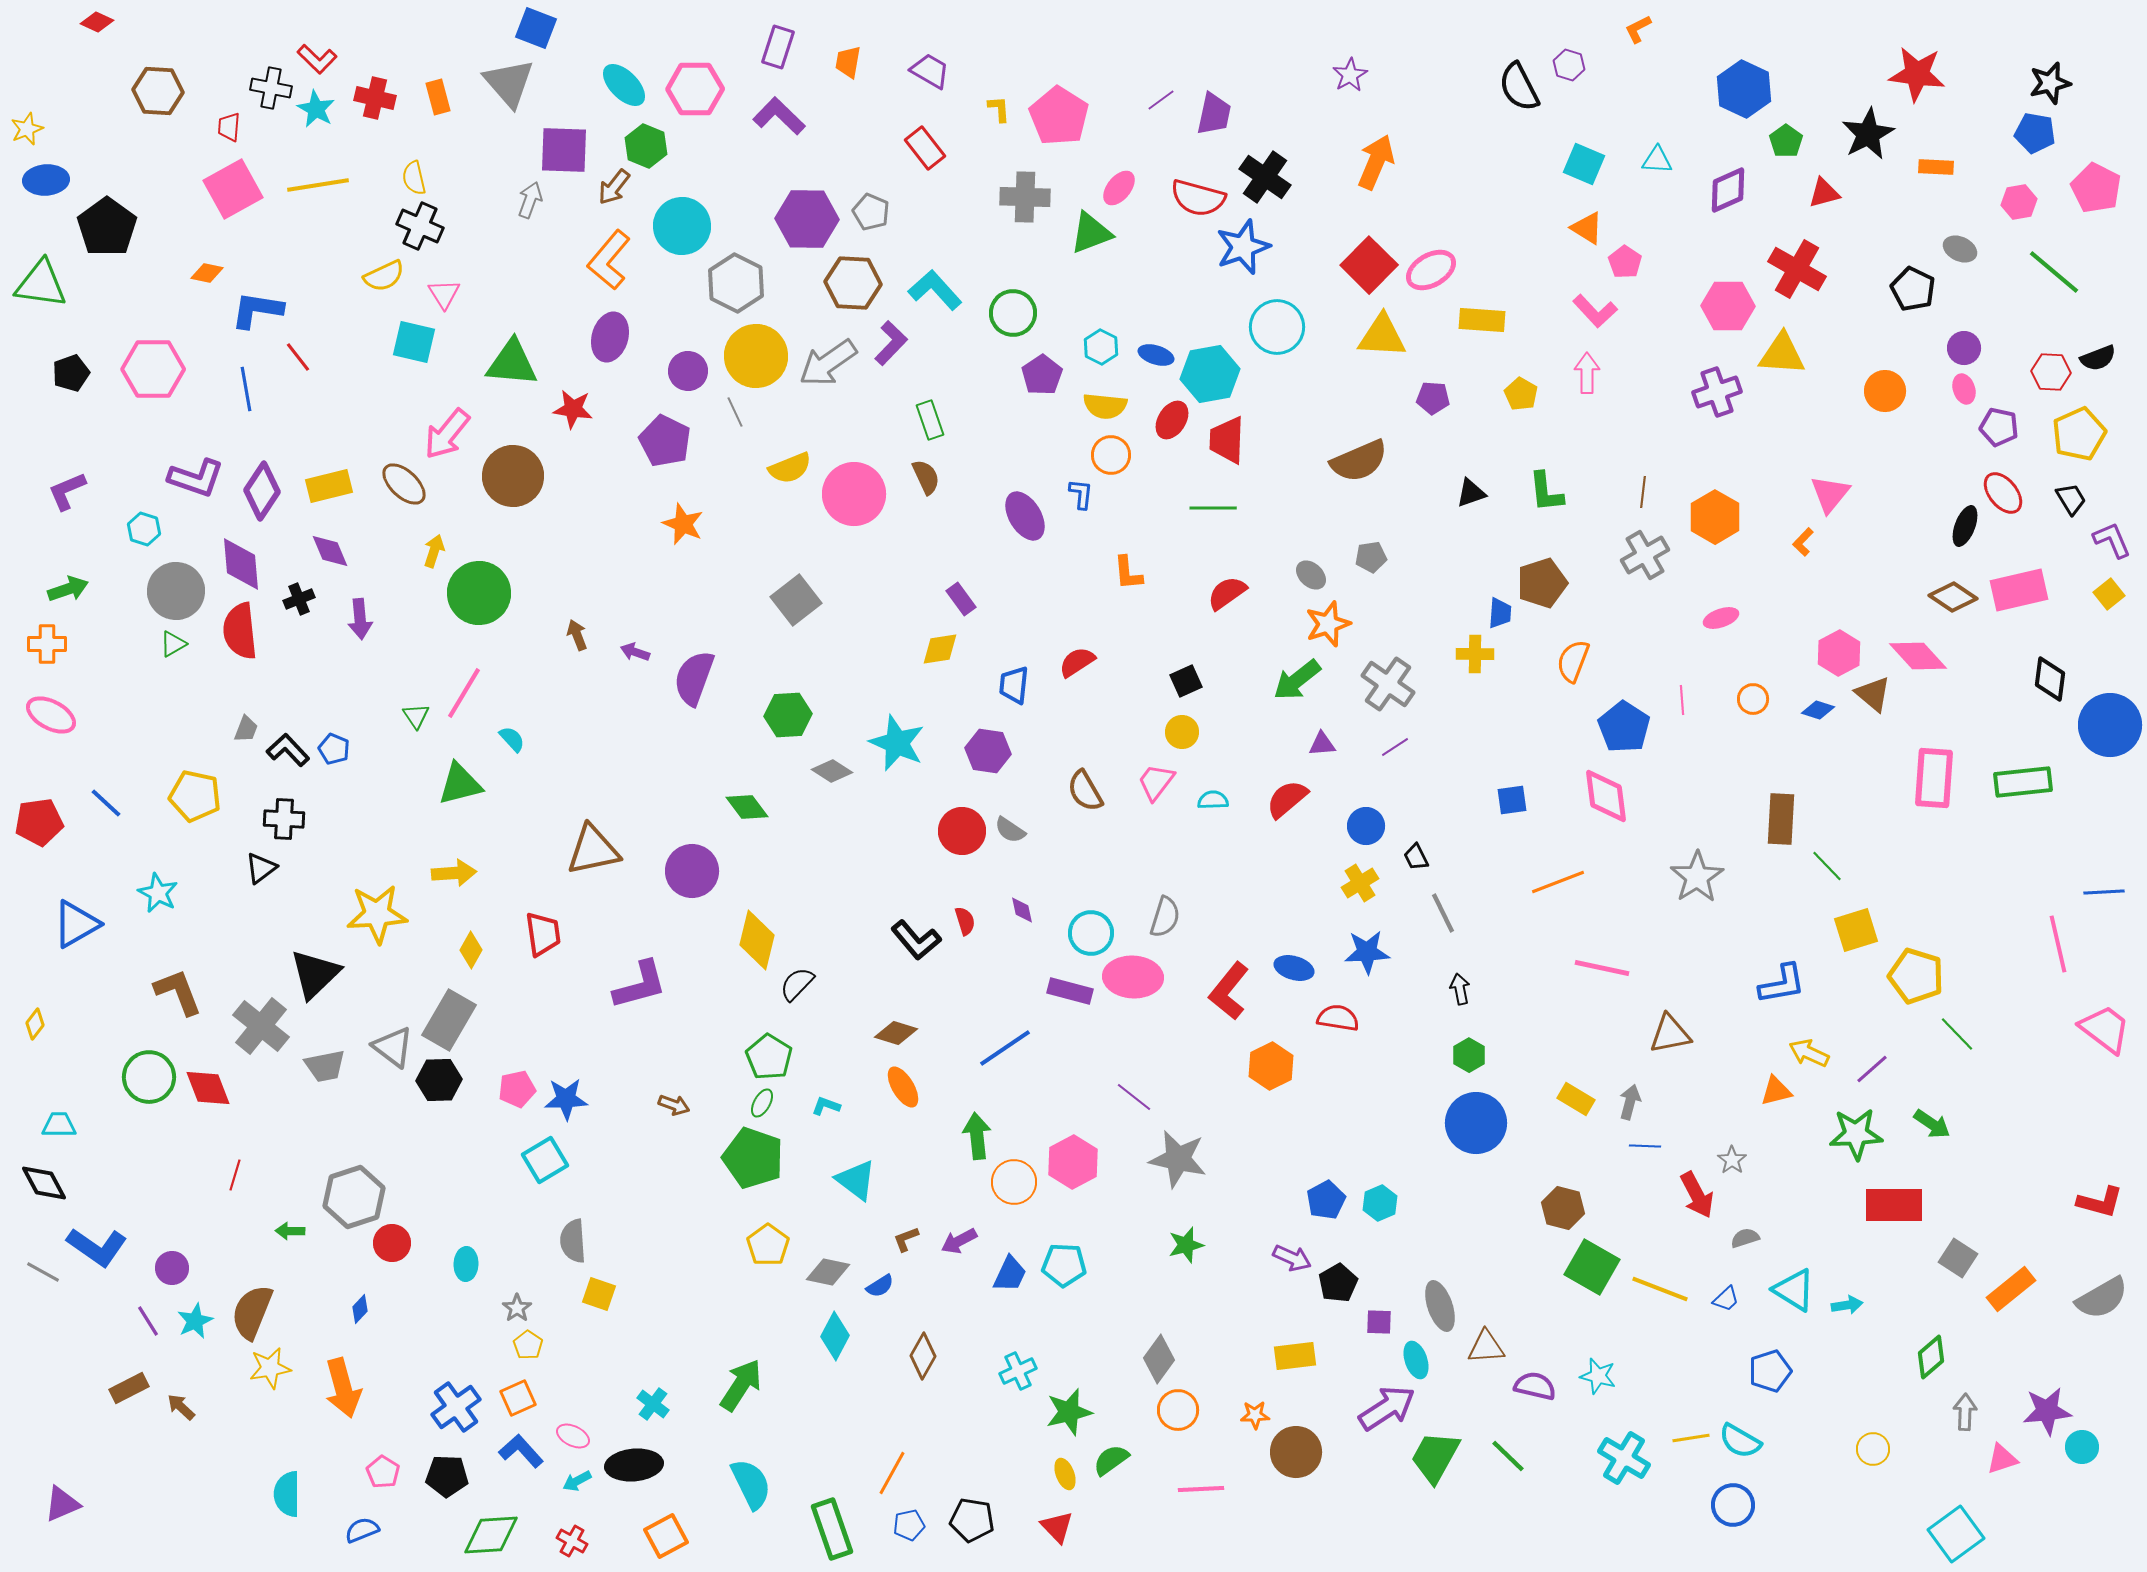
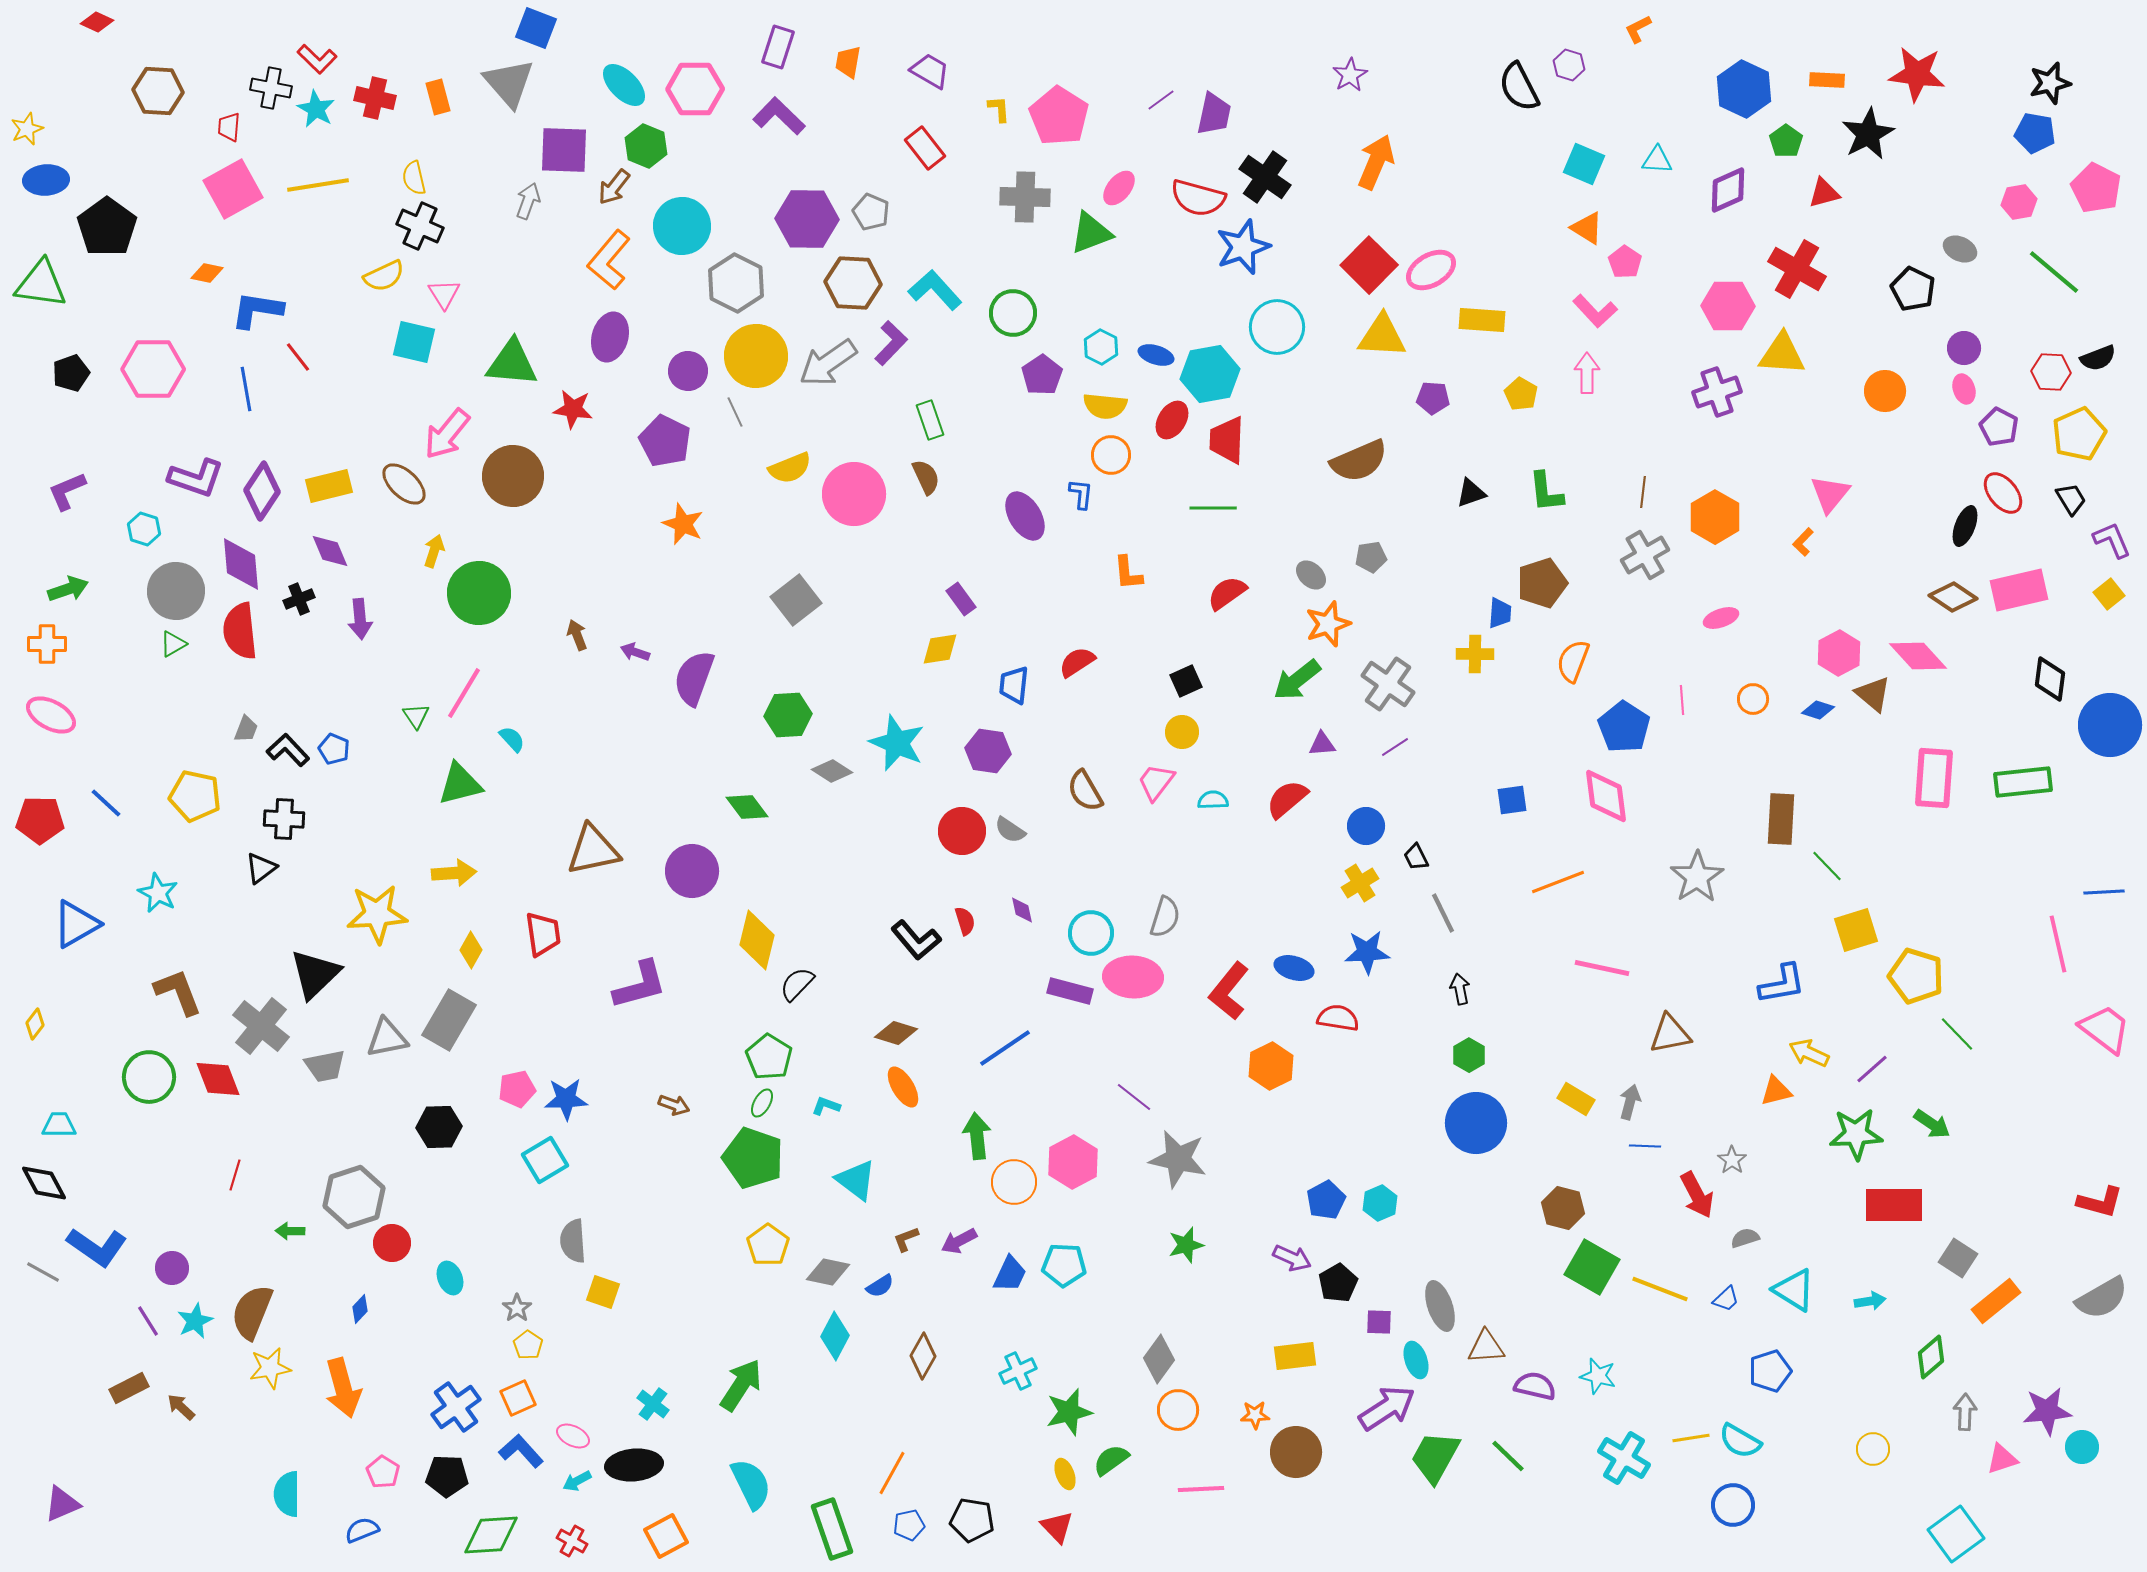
orange rectangle at (1936, 167): moved 109 px left, 87 px up
gray arrow at (530, 200): moved 2 px left, 1 px down
purple pentagon at (1999, 427): rotated 15 degrees clockwise
red pentagon at (39, 822): moved 1 px right, 2 px up; rotated 9 degrees clockwise
gray triangle at (393, 1047): moved 6 px left, 9 px up; rotated 48 degrees counterclockwise
black hexagon at (439, 1080): moved 47 px down
red diamond at (208, 1088): moved 10 px right, 9 px up
cyan ellipse at (466, 1264): moved 16 px left, 14 px down; rotated 24 degrees counterclockwise
orange rectangle at (2011, 1289): moved 15 px left, 12 px down
yellow square at (599, 1294): moved 4 px right, 2 px up
cyan arrow at (1847, 1305): moved 23 px right, 4 px up
